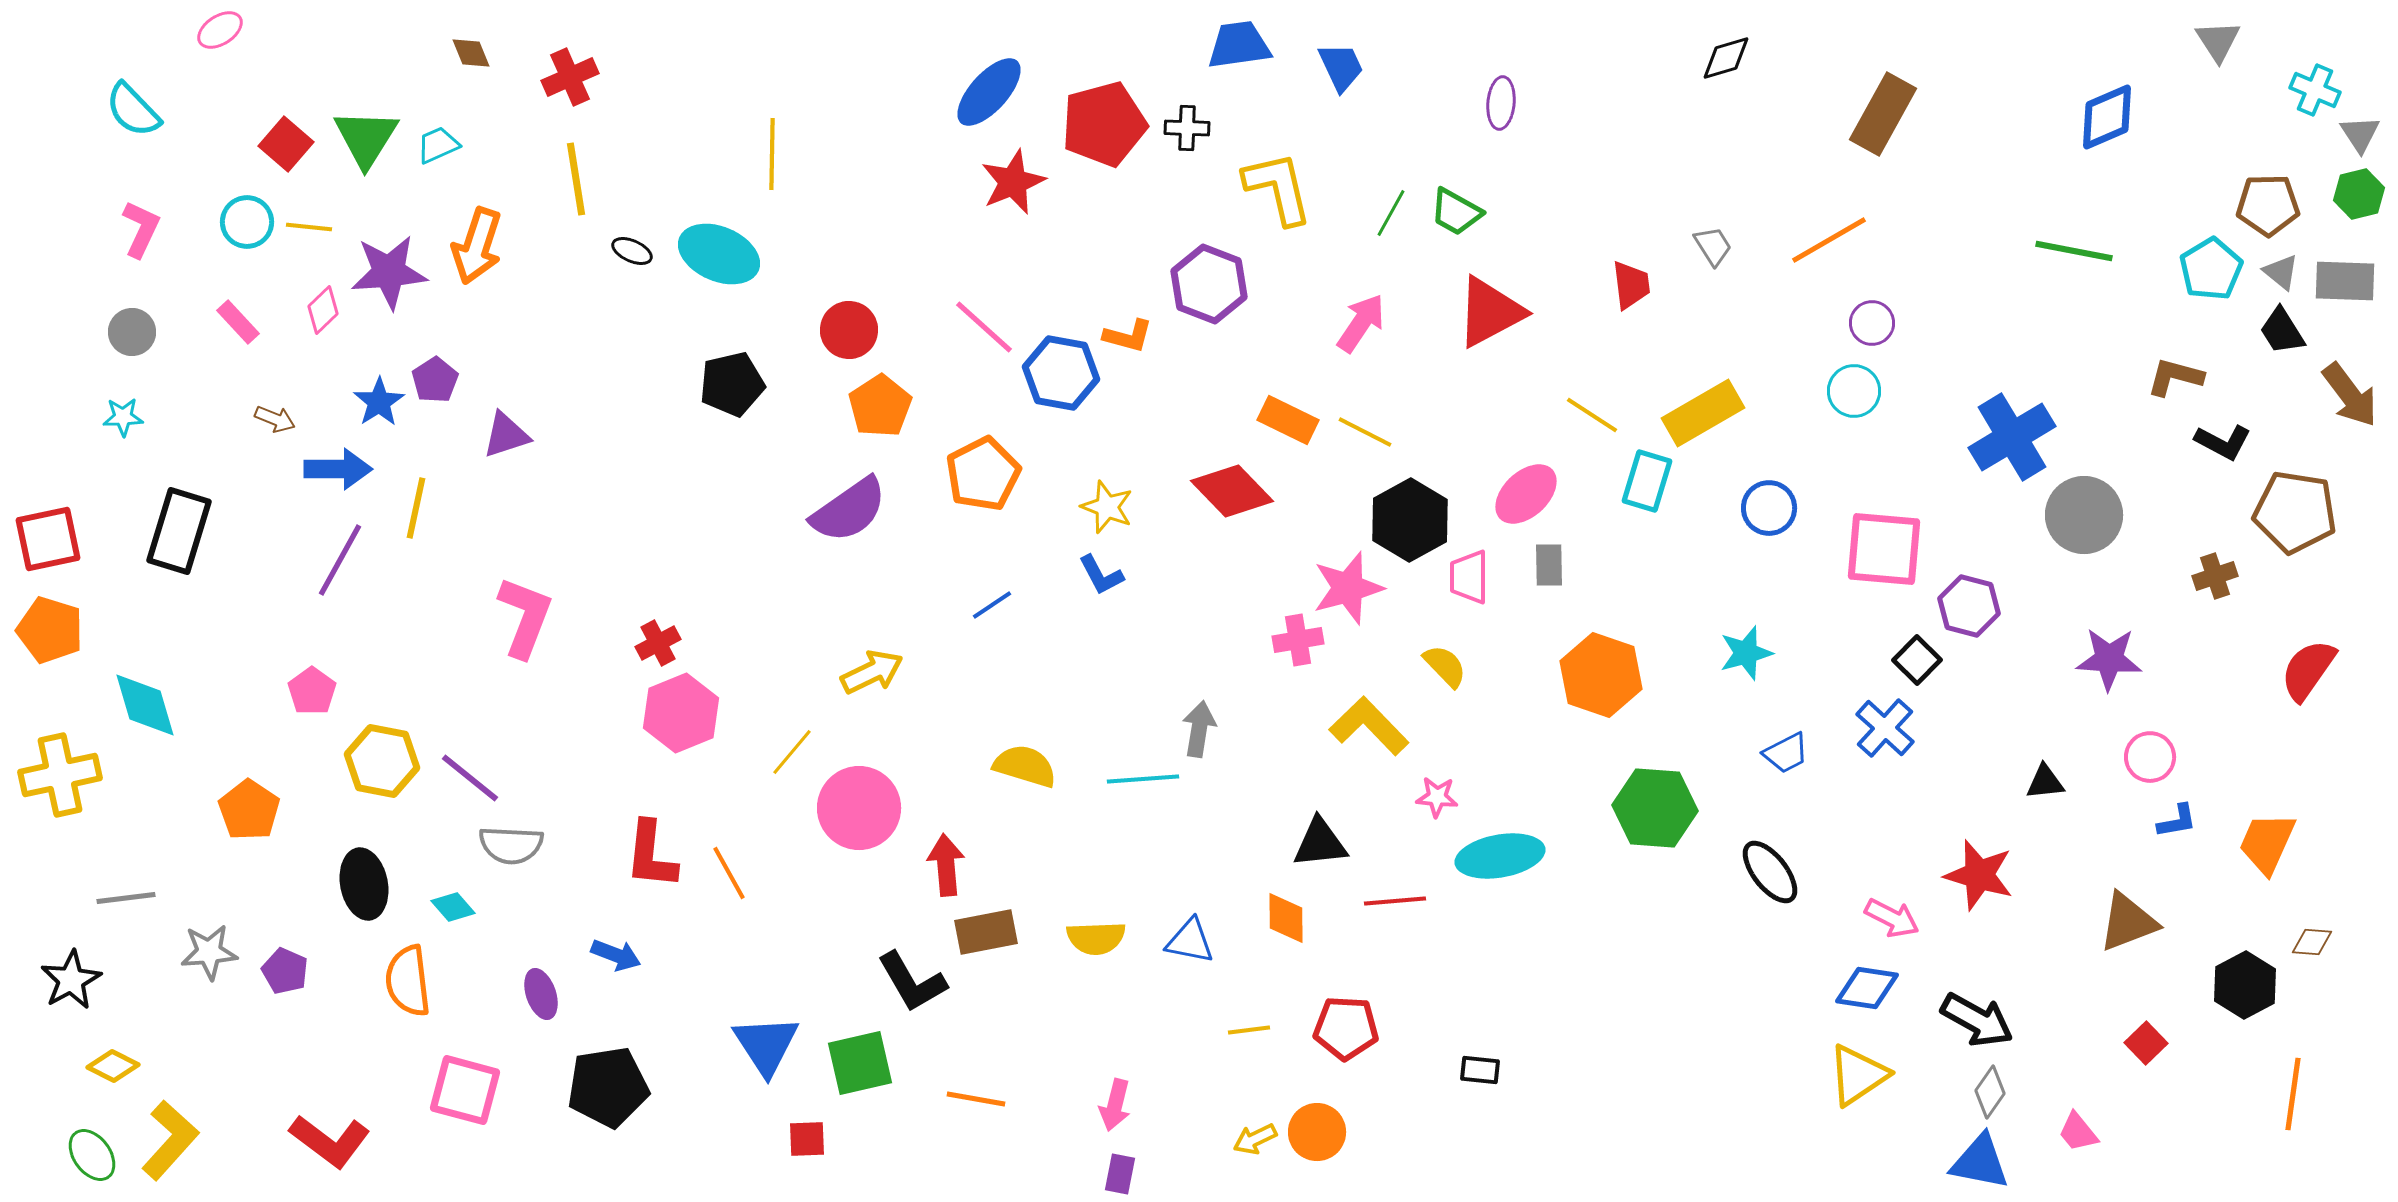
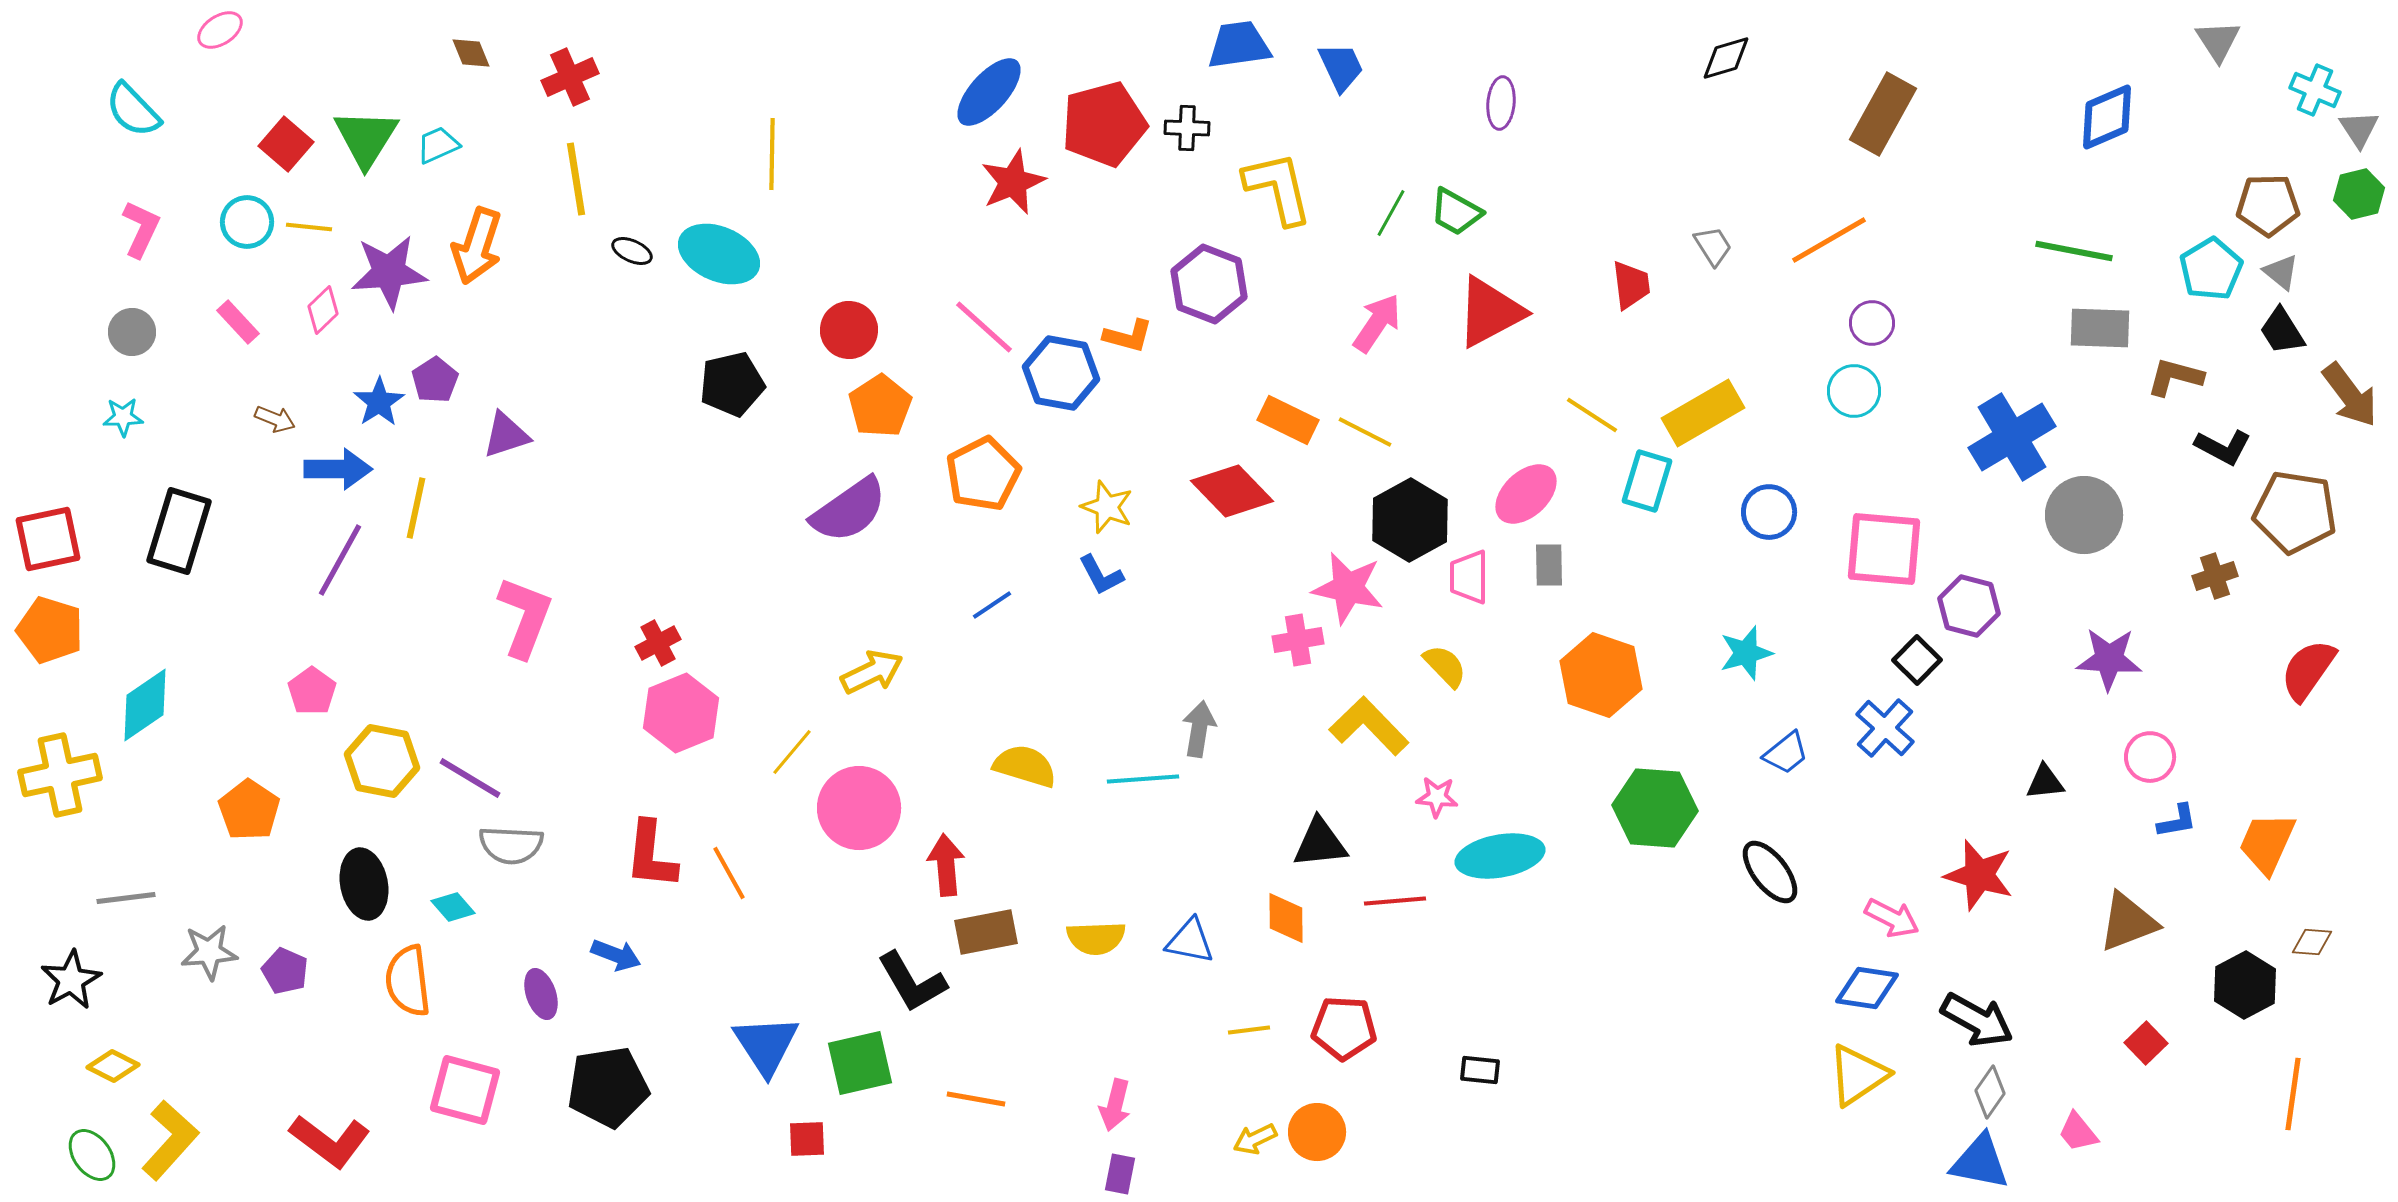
gray triangle at (2360, 134): moved 1 px left, 5 px up
gray rectangle at (2345, 281): moved 245 px left, 47 px down
pink arrow at (1361, 323): moved 16 px right
black L-shape at (2223, 442): moved 5 px down
blue circle at (1769, 508): moved 4 px down
pink star at (1348, 588): rotated 28 degrees clockwise
cyan diamond at (145, 705): rotated 72 degrees clockwise
blue trapezoid at (1786, 753): rotated 12 degrees counterclockwise
purple line at (470, 778): rotated 8 degrees counterclockwise
red pentagon at (1346, 1028): moved 2 px left
